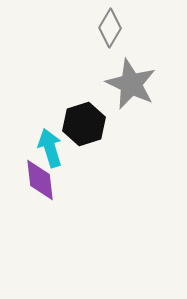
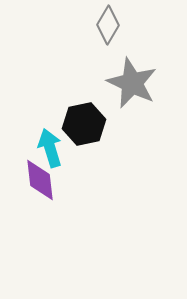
gray diamond: moved 2 px left, 3 px up
gray star: moved 1 px right, 1 px up
black hexagon: rotated 6 degrees clockwise
